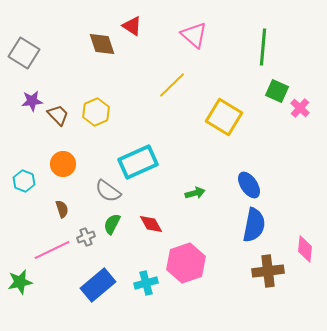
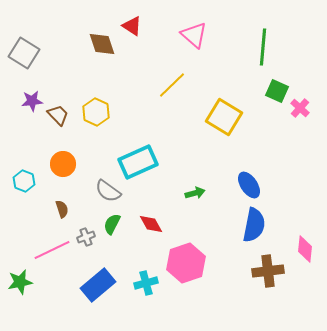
yellow hexagon: rotated 12 degrees counterclockwise
